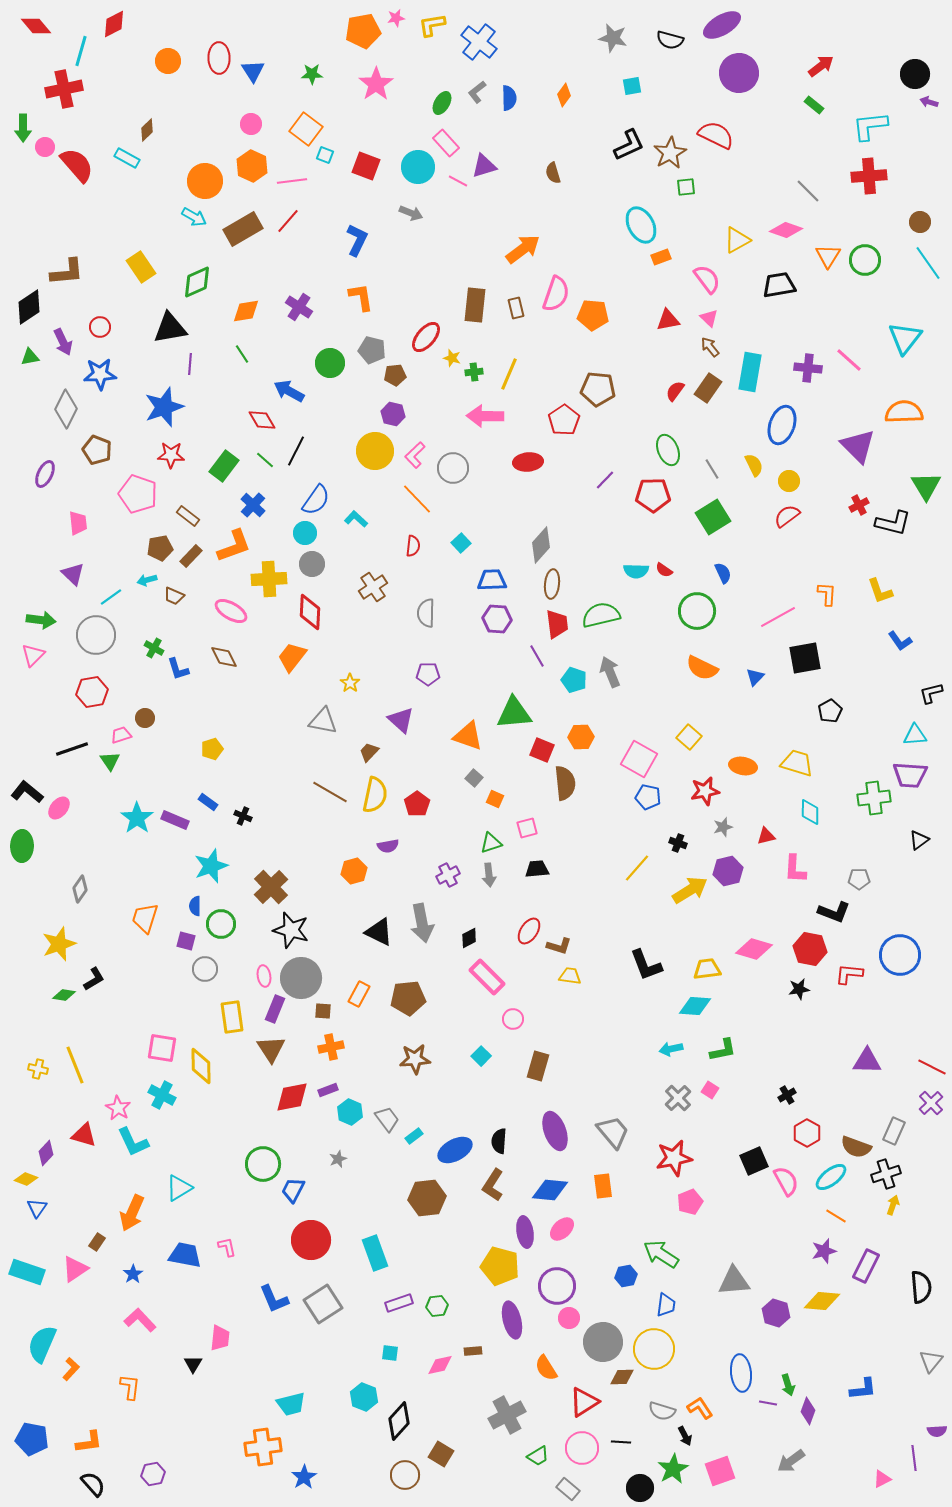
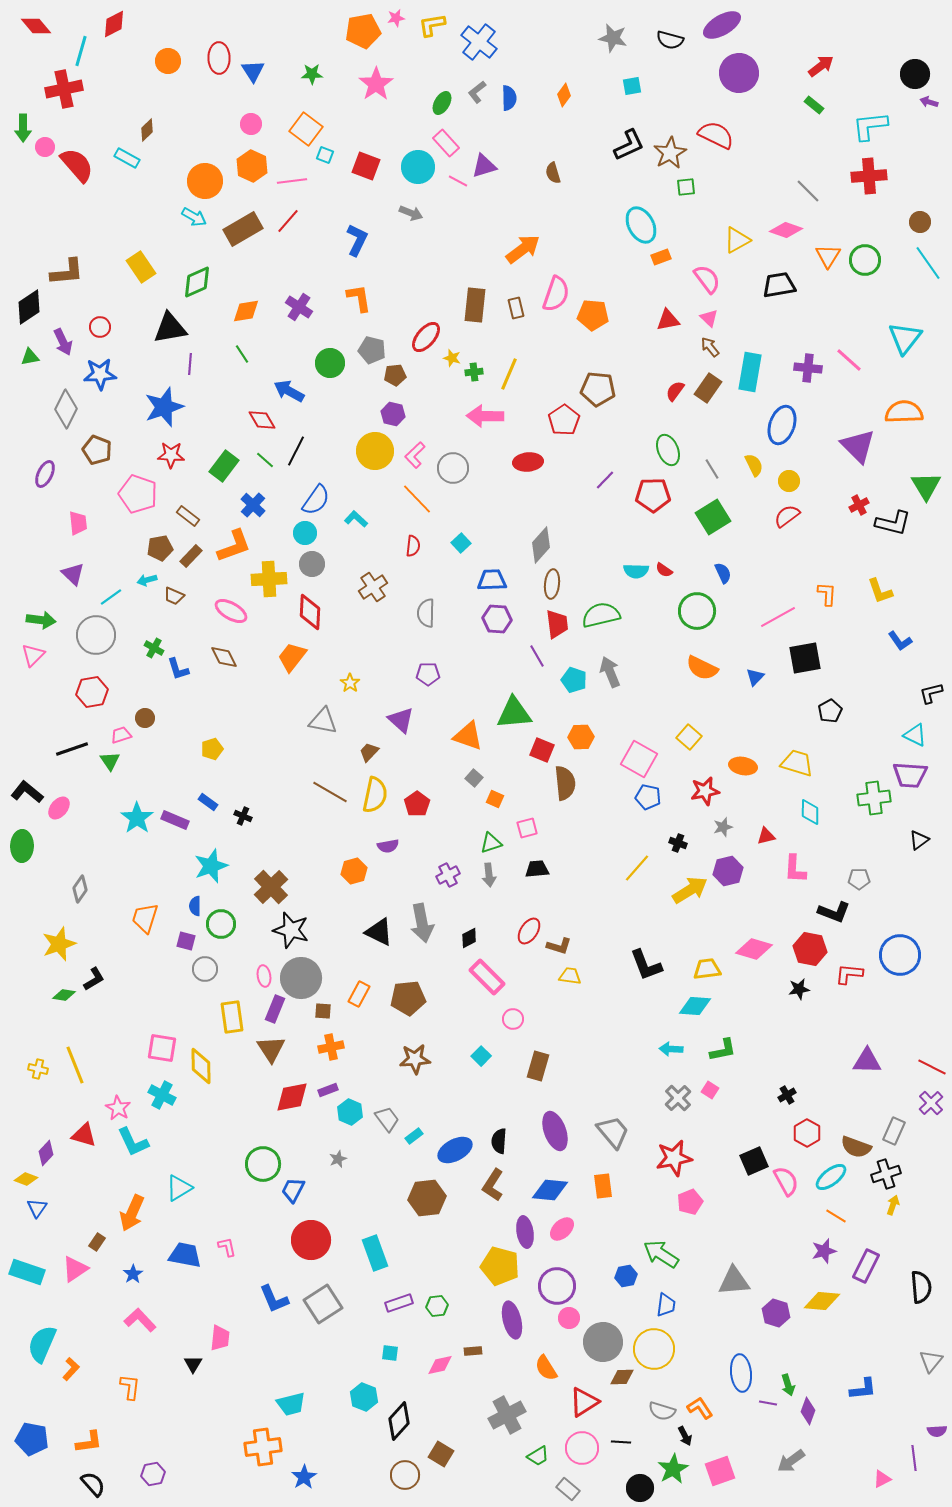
orange L-shape at (361, 297): moved 2 px left, 1 px down
cyan triangle at (915, 735): rotated 30 degrees clockwise
cyan arrow at (671, 1049): rotated 15 degrees clockwise
